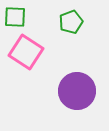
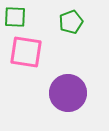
pink square: rotated 24 degrees counterclockwise
purple circle: moved 9 px left, 2 px down
